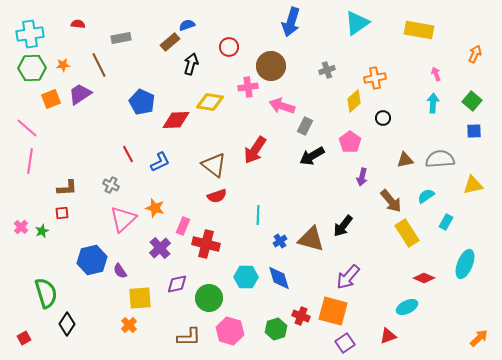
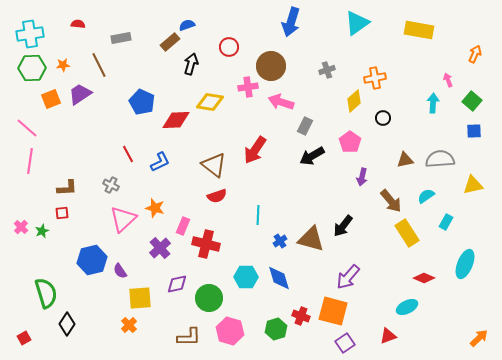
pink arrow at (436, 74): moved 12 px right, 6 px down
pink arrow at (282, 106): moved 1 px left, 4 px up
